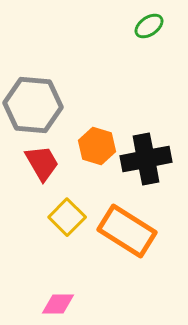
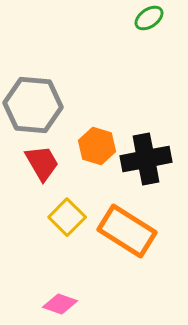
green ellipse: moved 8 px up
pink diamond: moved 2 px right; rotated 20 degrees clockwise
